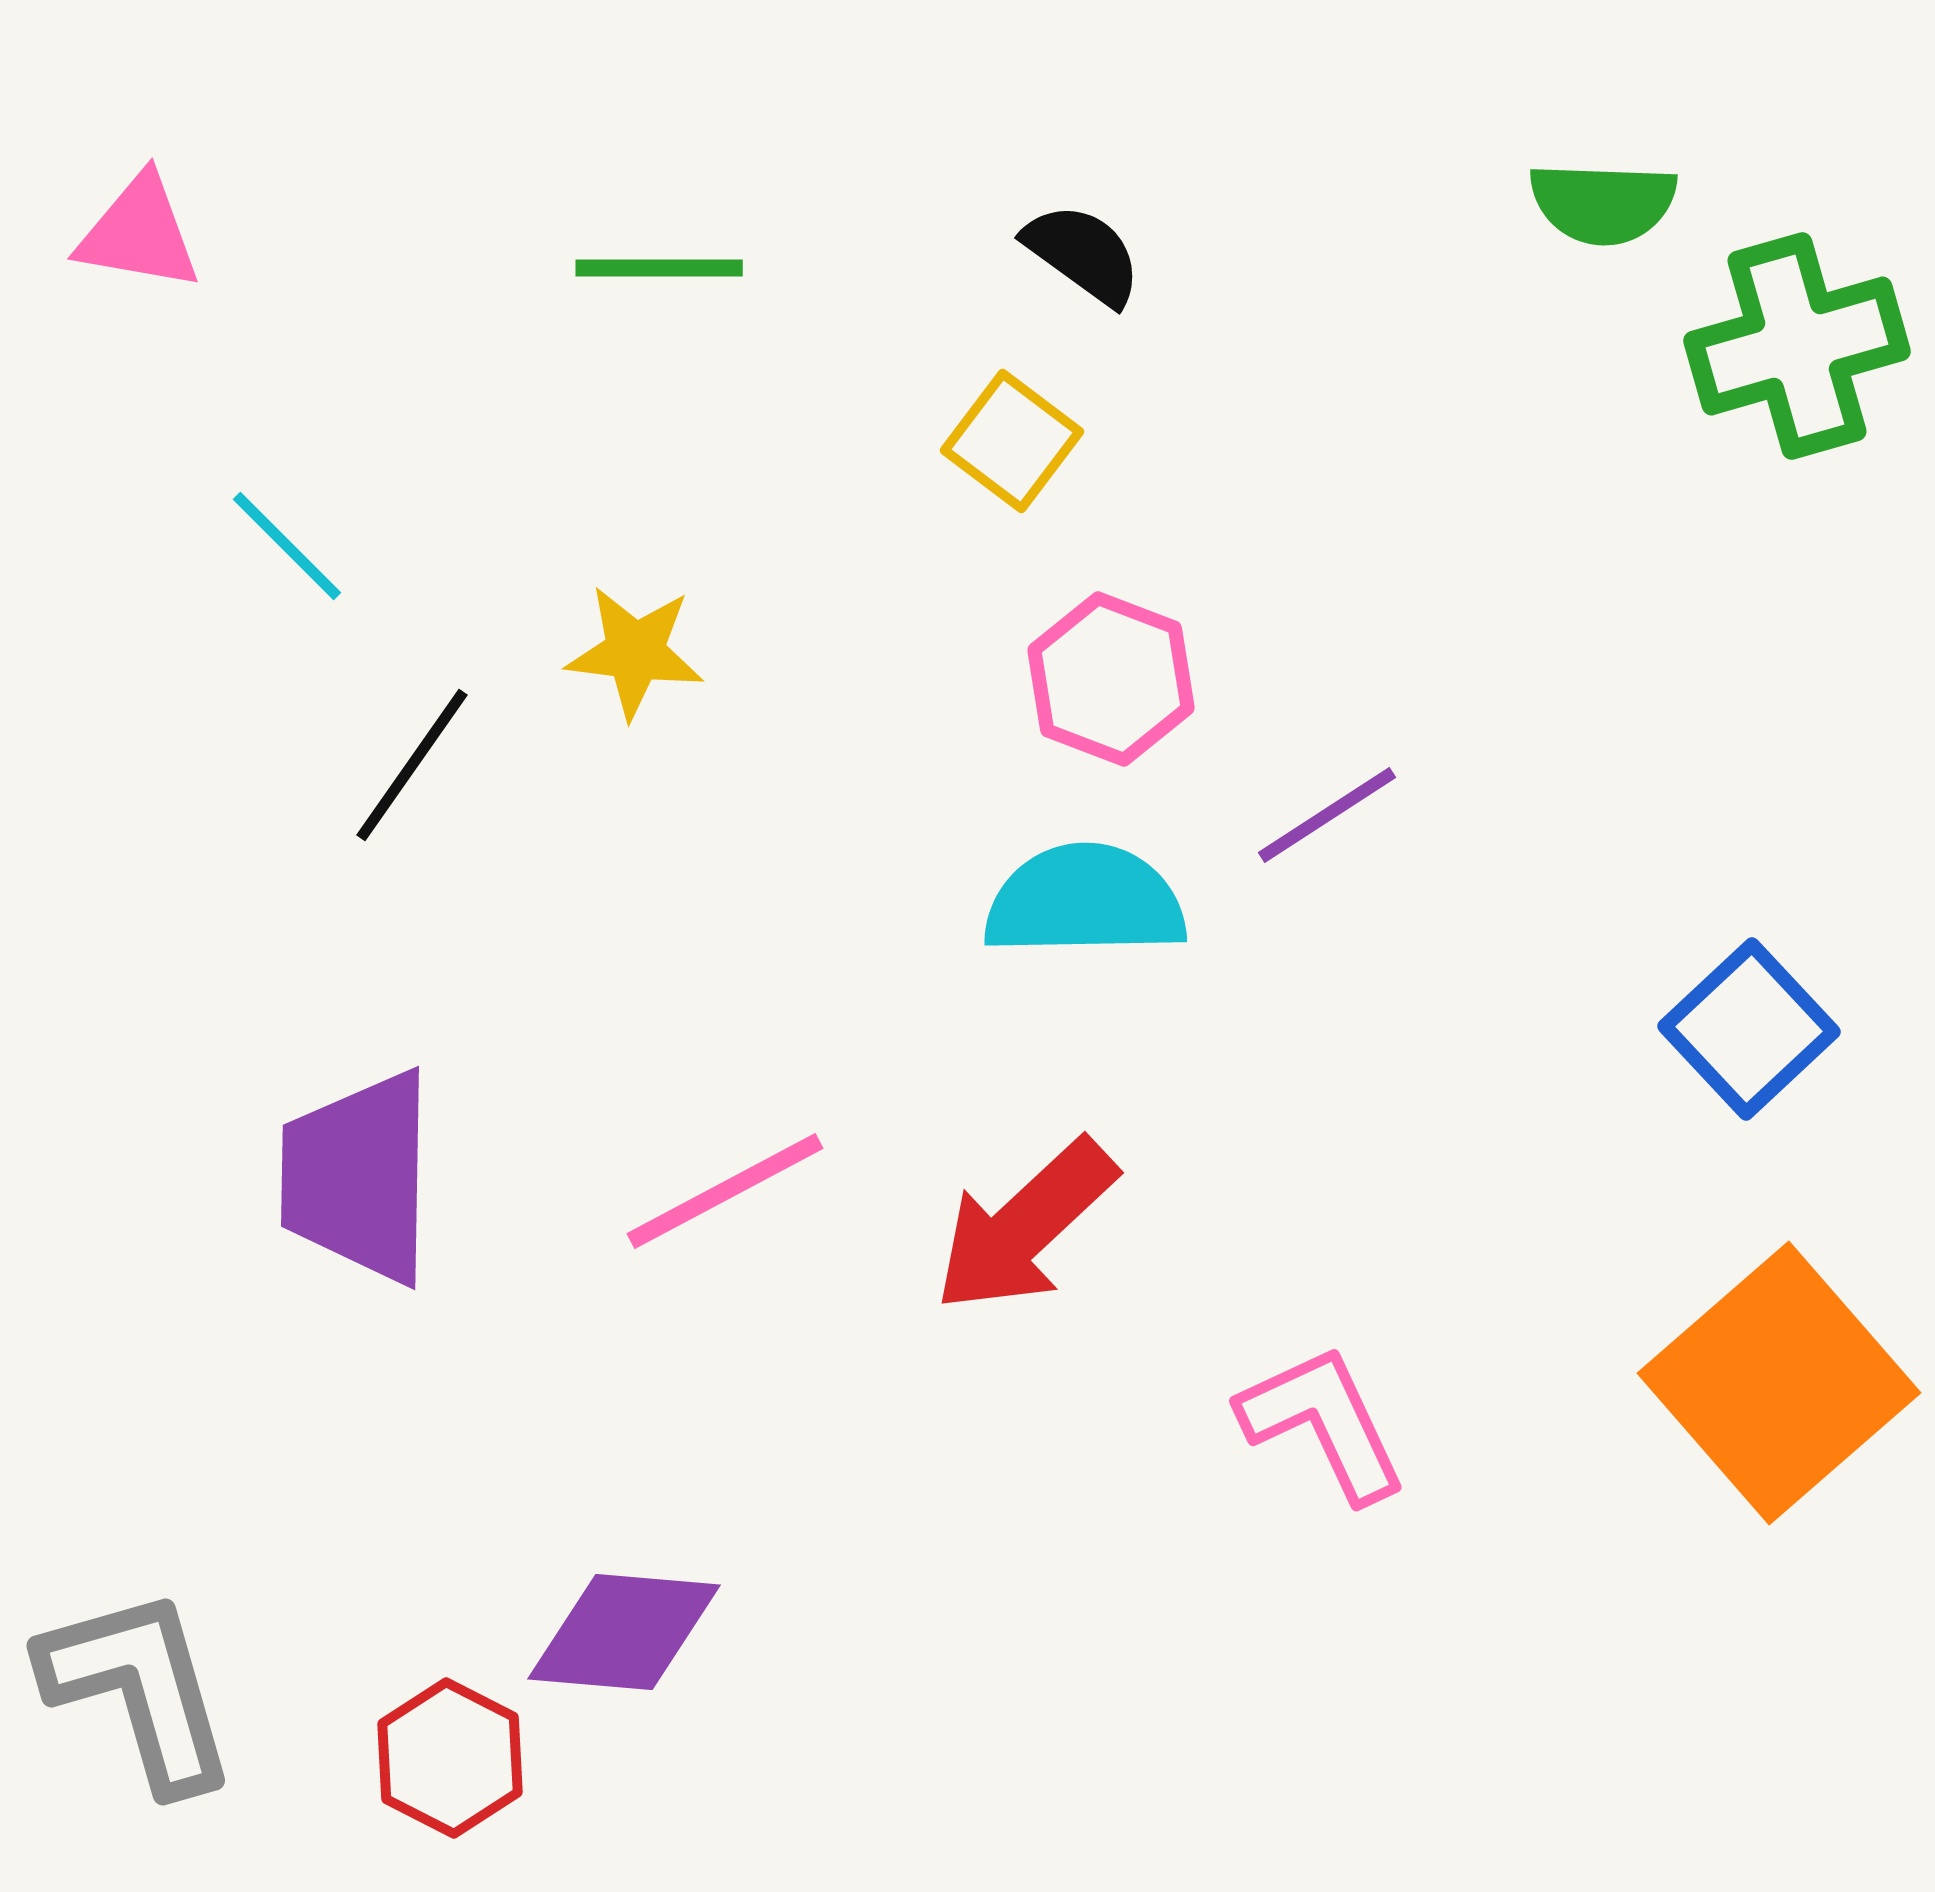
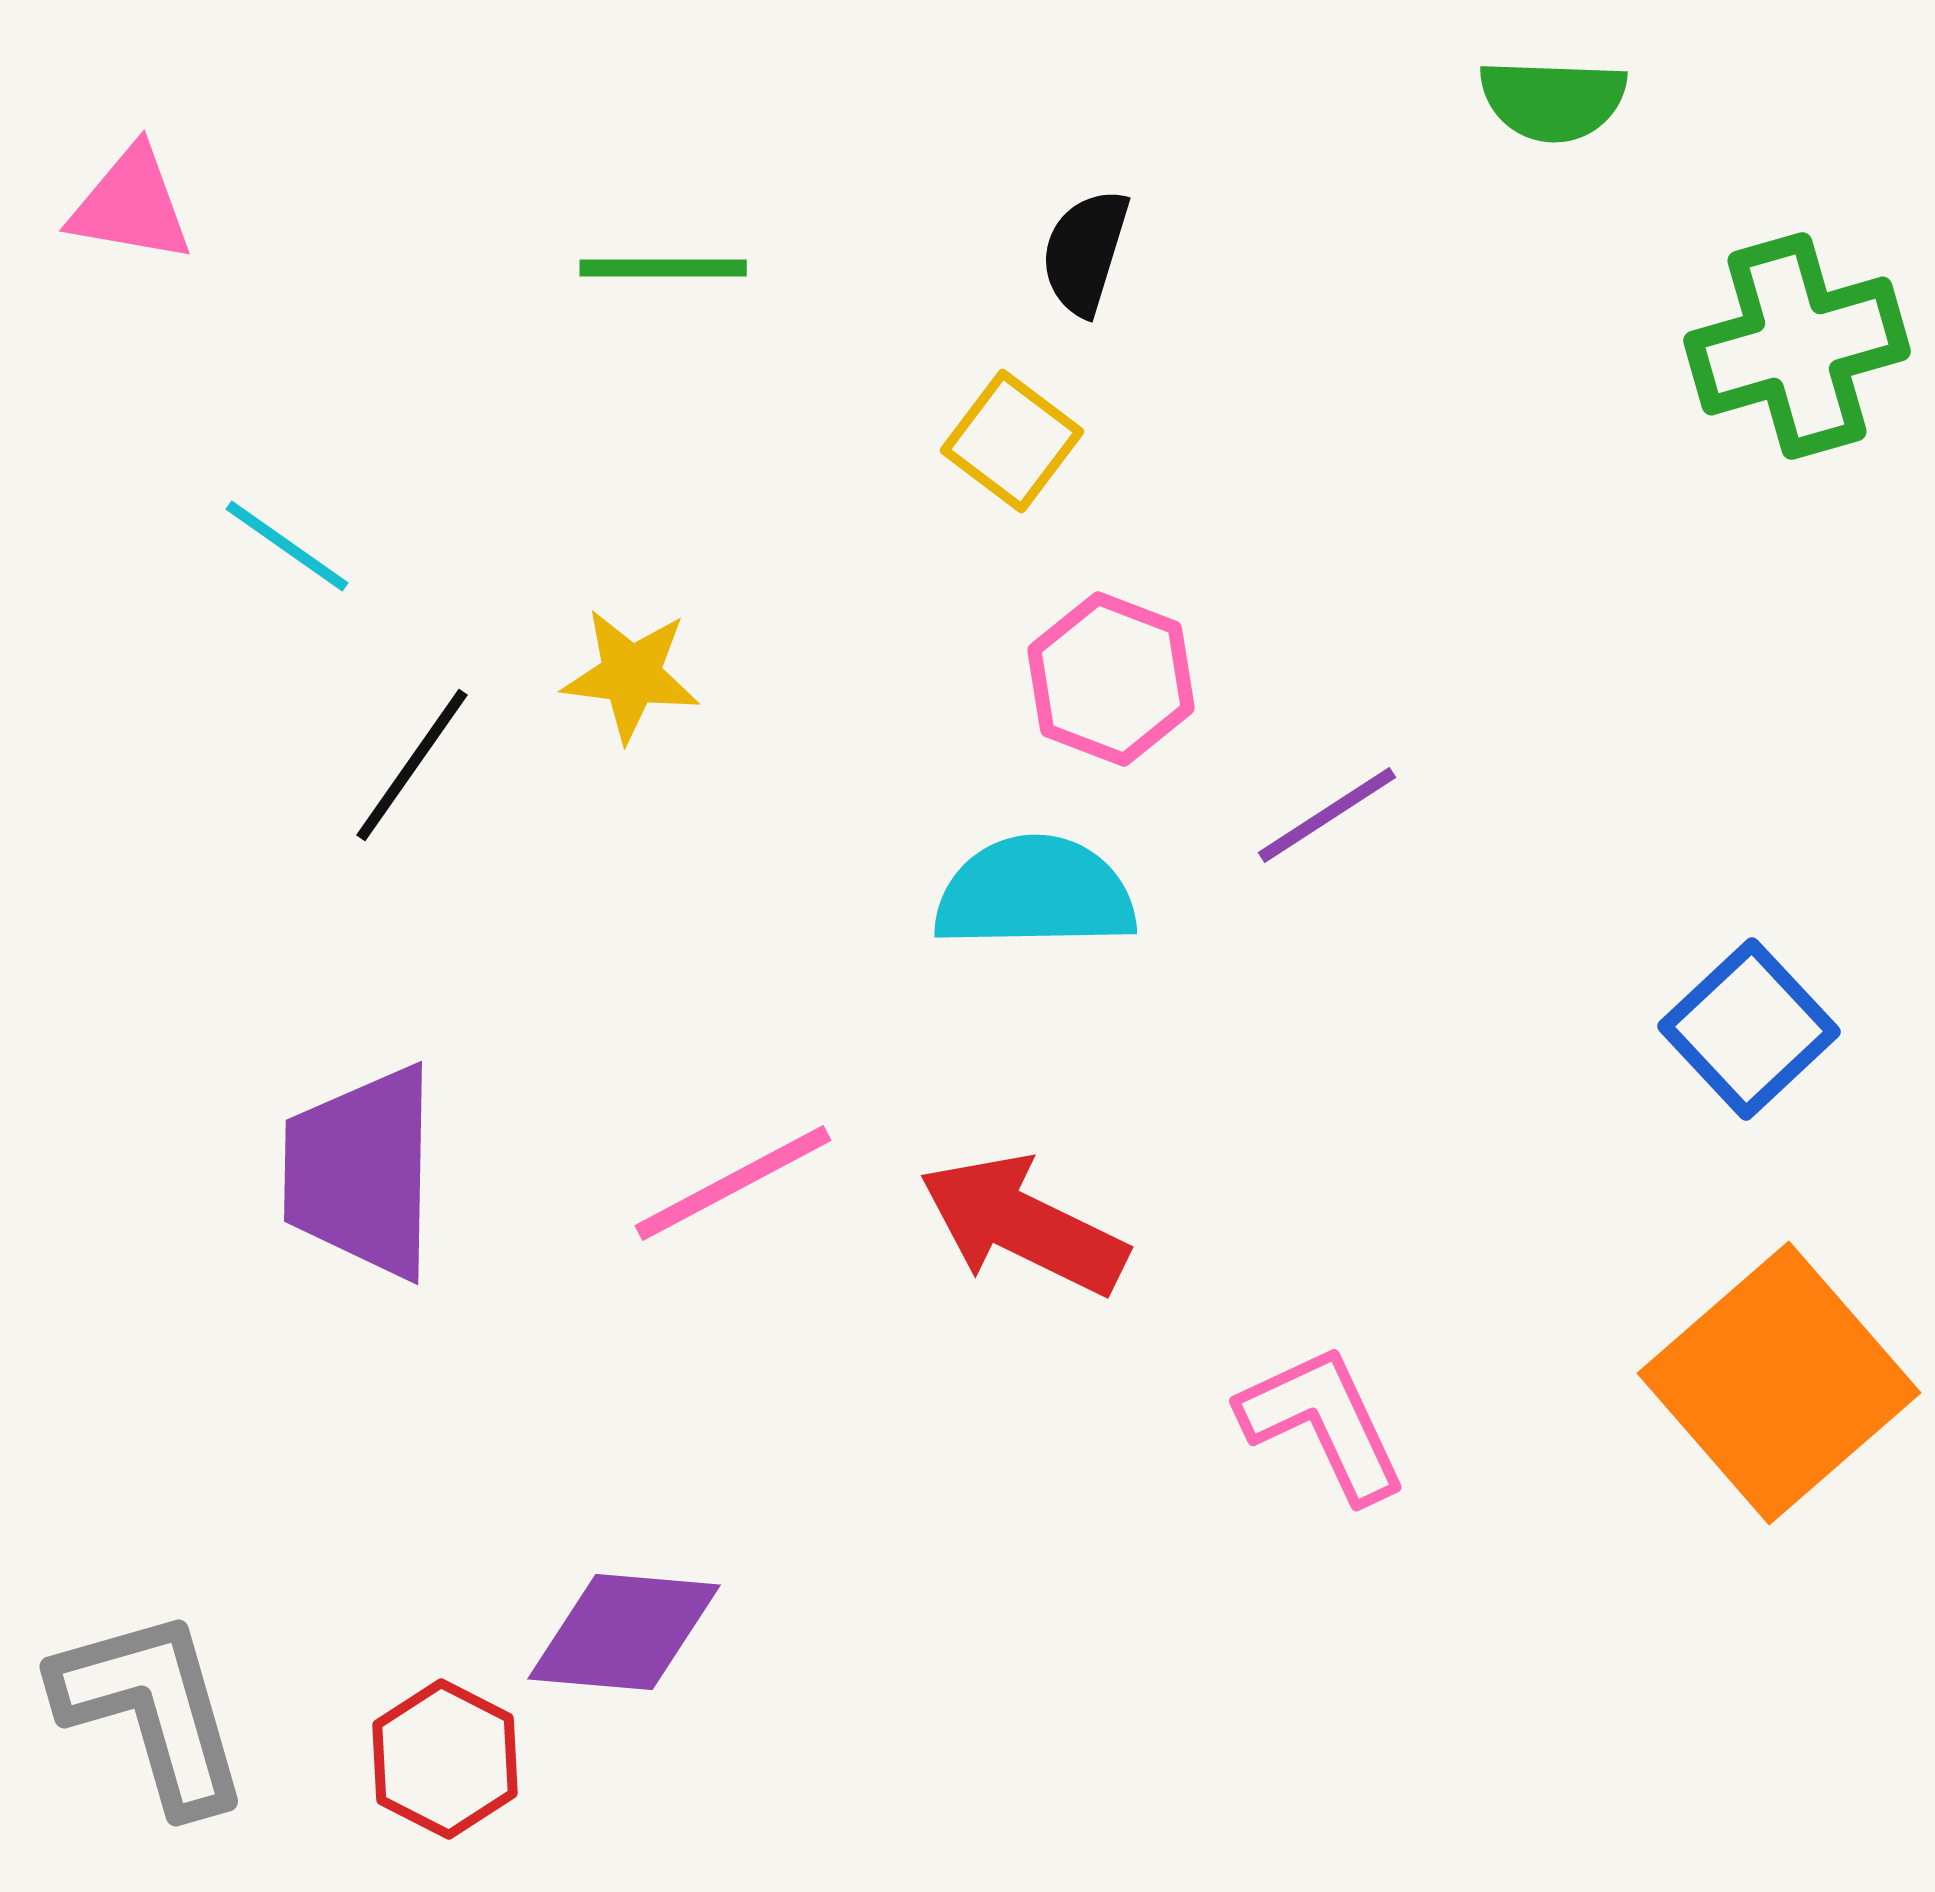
green semicircle: moved 50 px left, 103 px up
pink triangle: moved 8 px left, 28 px up
black semicircle: moved 2 px right, 2 px up; rotated 109 degrees counterclockwise
green line: moved 4 px right
cyan line: rotated 10 degrees counterclockwise
yellow star: moved 4 px left, 23 px down
cyan semicircle: moved 50 px left, 8 px up
purple trapezoid: moved 3 px right, 5 px up
pink line: moved 8 px right, 8 px up
red arrow: moved 2 px left, 1 px up; rotated 69 degrees clockwise
gray L-shape: moved 13 px right, 21 px down
red hexagon: moved 5 px left, 1 px down
